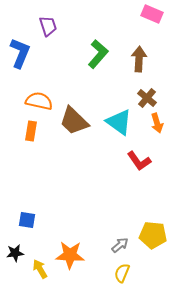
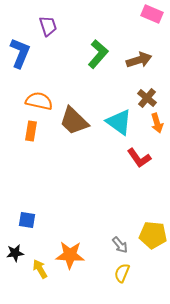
brown arrow: moved 1 px down; rotated 70 degrees clockwise
red L-shape: moved 3 px up
gray arrow: rotated 90 degrees clockwise
